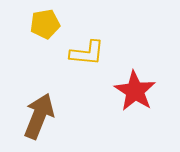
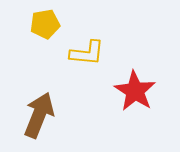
brown arrow: moved 1 px up
